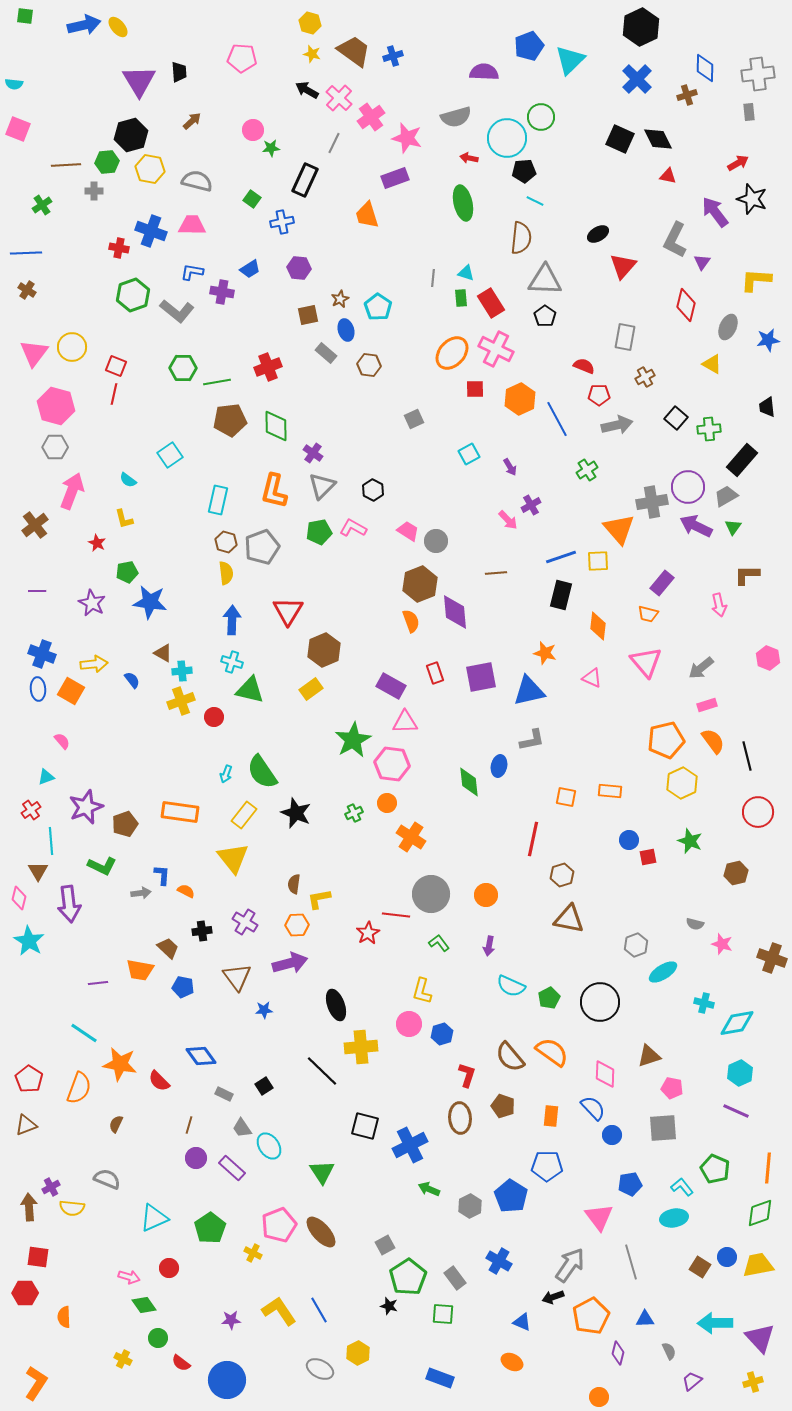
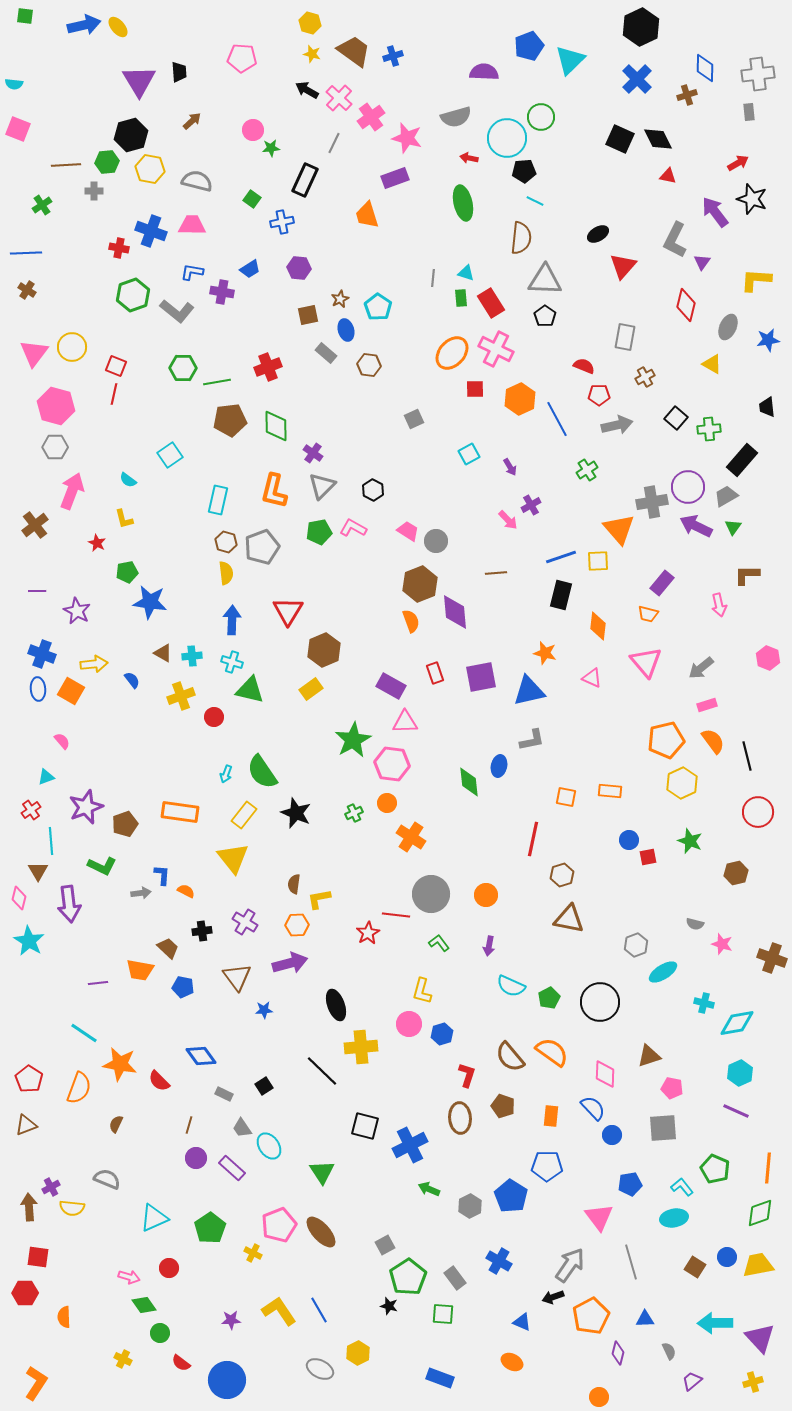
purple star at (92, 603): moved 15 px left, 8 px down
cyan cross at (182, 671): moved 10 px right, 15 px up
yellow cross at (181, 701): moved 5 px up
brown square at (700, 1267): moved 5 px left
green circle at (158, 1338): moved 2 px right, 5 px up
